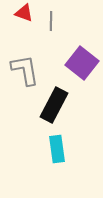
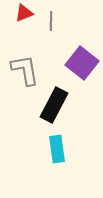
red triangle: rotated 42 degrees counterclockwise
